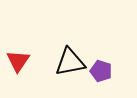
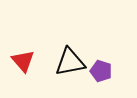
red triangle: moved 5 px right; rotated 15 degrees counterclockwise
